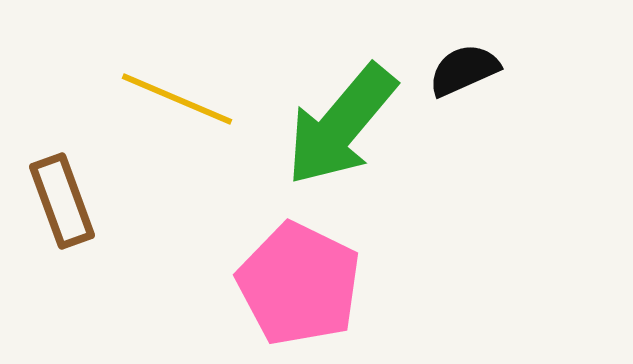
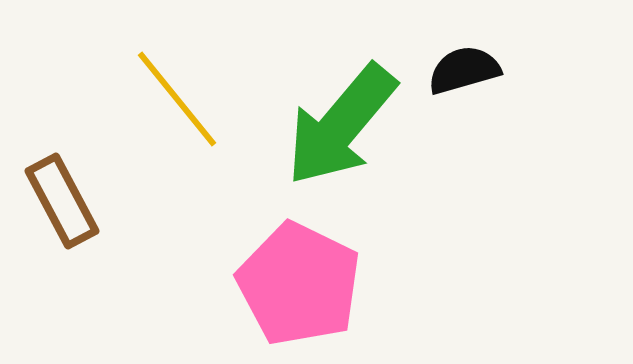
black semicircle: rotated 8 degrees clockwise
yellow line: rotated 28 degrees clockwise
brown rectangle: rotated 8 degrees counterclockwise
